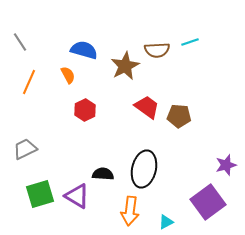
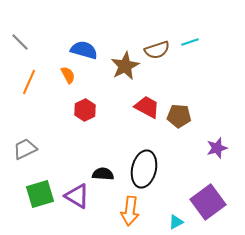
gray line: rotated 12 degrees counterclockwise
brown semicircle: rotated 15 degrees counterclockwise
red trapezoid: rotated 8 degrees counterclockwise
purple star: moved 9 px left, 17 px up
cyan triangle: moved 10 px right
